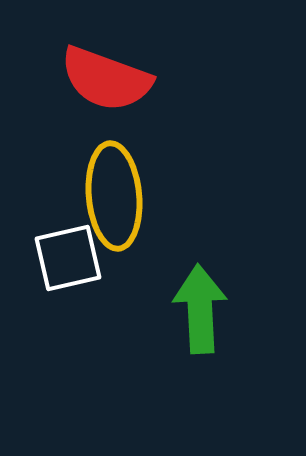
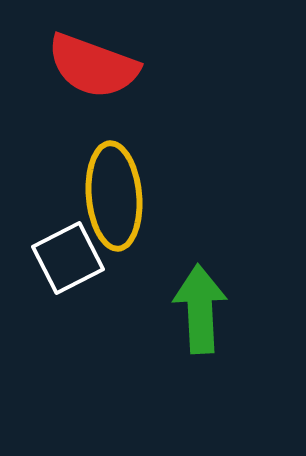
red semicircle: moved 13 px left, 13 px up
white square: rotated 14 degrees counterclockwise
